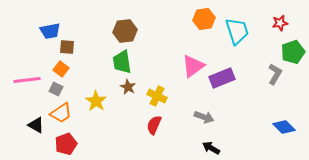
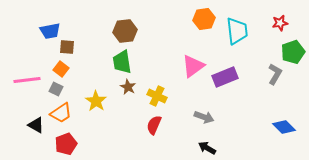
cyan trapezoid: rotated 12 degrees clockwise
purple rectangle: moved 3 px right, 1 px up
black arrow: moved 4 px left
